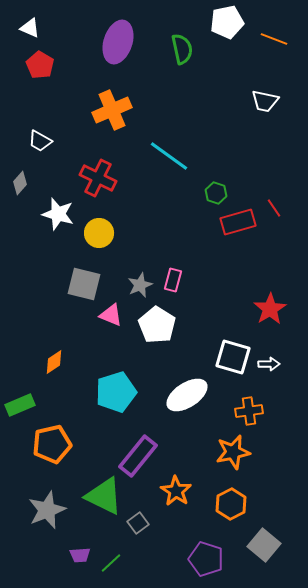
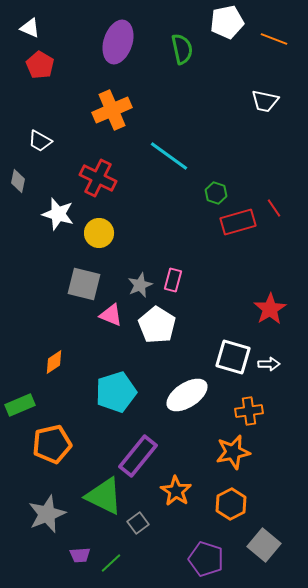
gray diamond at (20, 183): moved 2 px left, 2 px up; rotated 30 degrees counterclockwise
gray star at (47, 510): moved 4 px down
